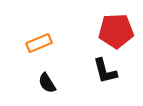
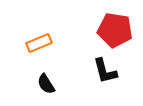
red pentagon: moved 1 px left, 1 px up; rotated 12 degrees clockwise
black semicircle: moved 1 px left, 1 px down
